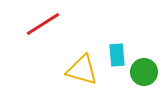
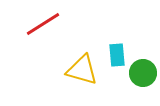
green circle: moved 1 px left, 1 px down
